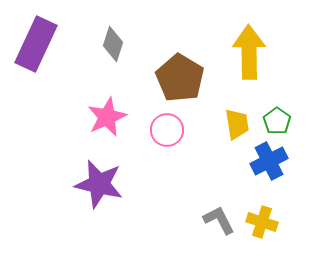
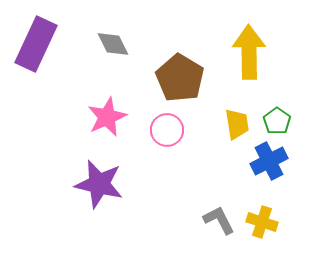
gray diamond: rotated 44 degrees counterclockwise
